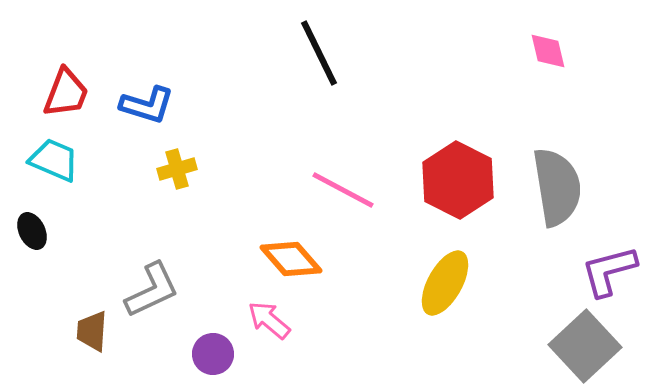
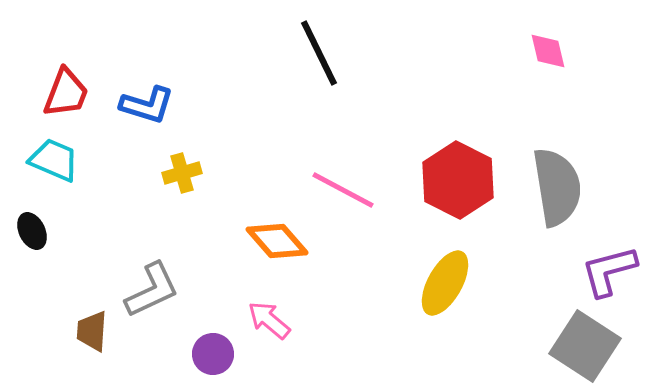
yellow cross: moved 5 px right, 4 px down
orange diamond: moved 14 px left, 18 px up
gray square: rotated 14 degrees counterclockwise
